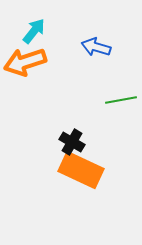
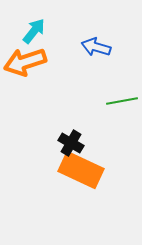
green line: moved 1 px right, 1 px down
black cross: moved 1 px left, 1 px down
